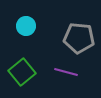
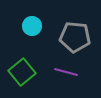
cyan circle: moved 6 px right
gray pentagon: moved 4 px left, 1 px up
